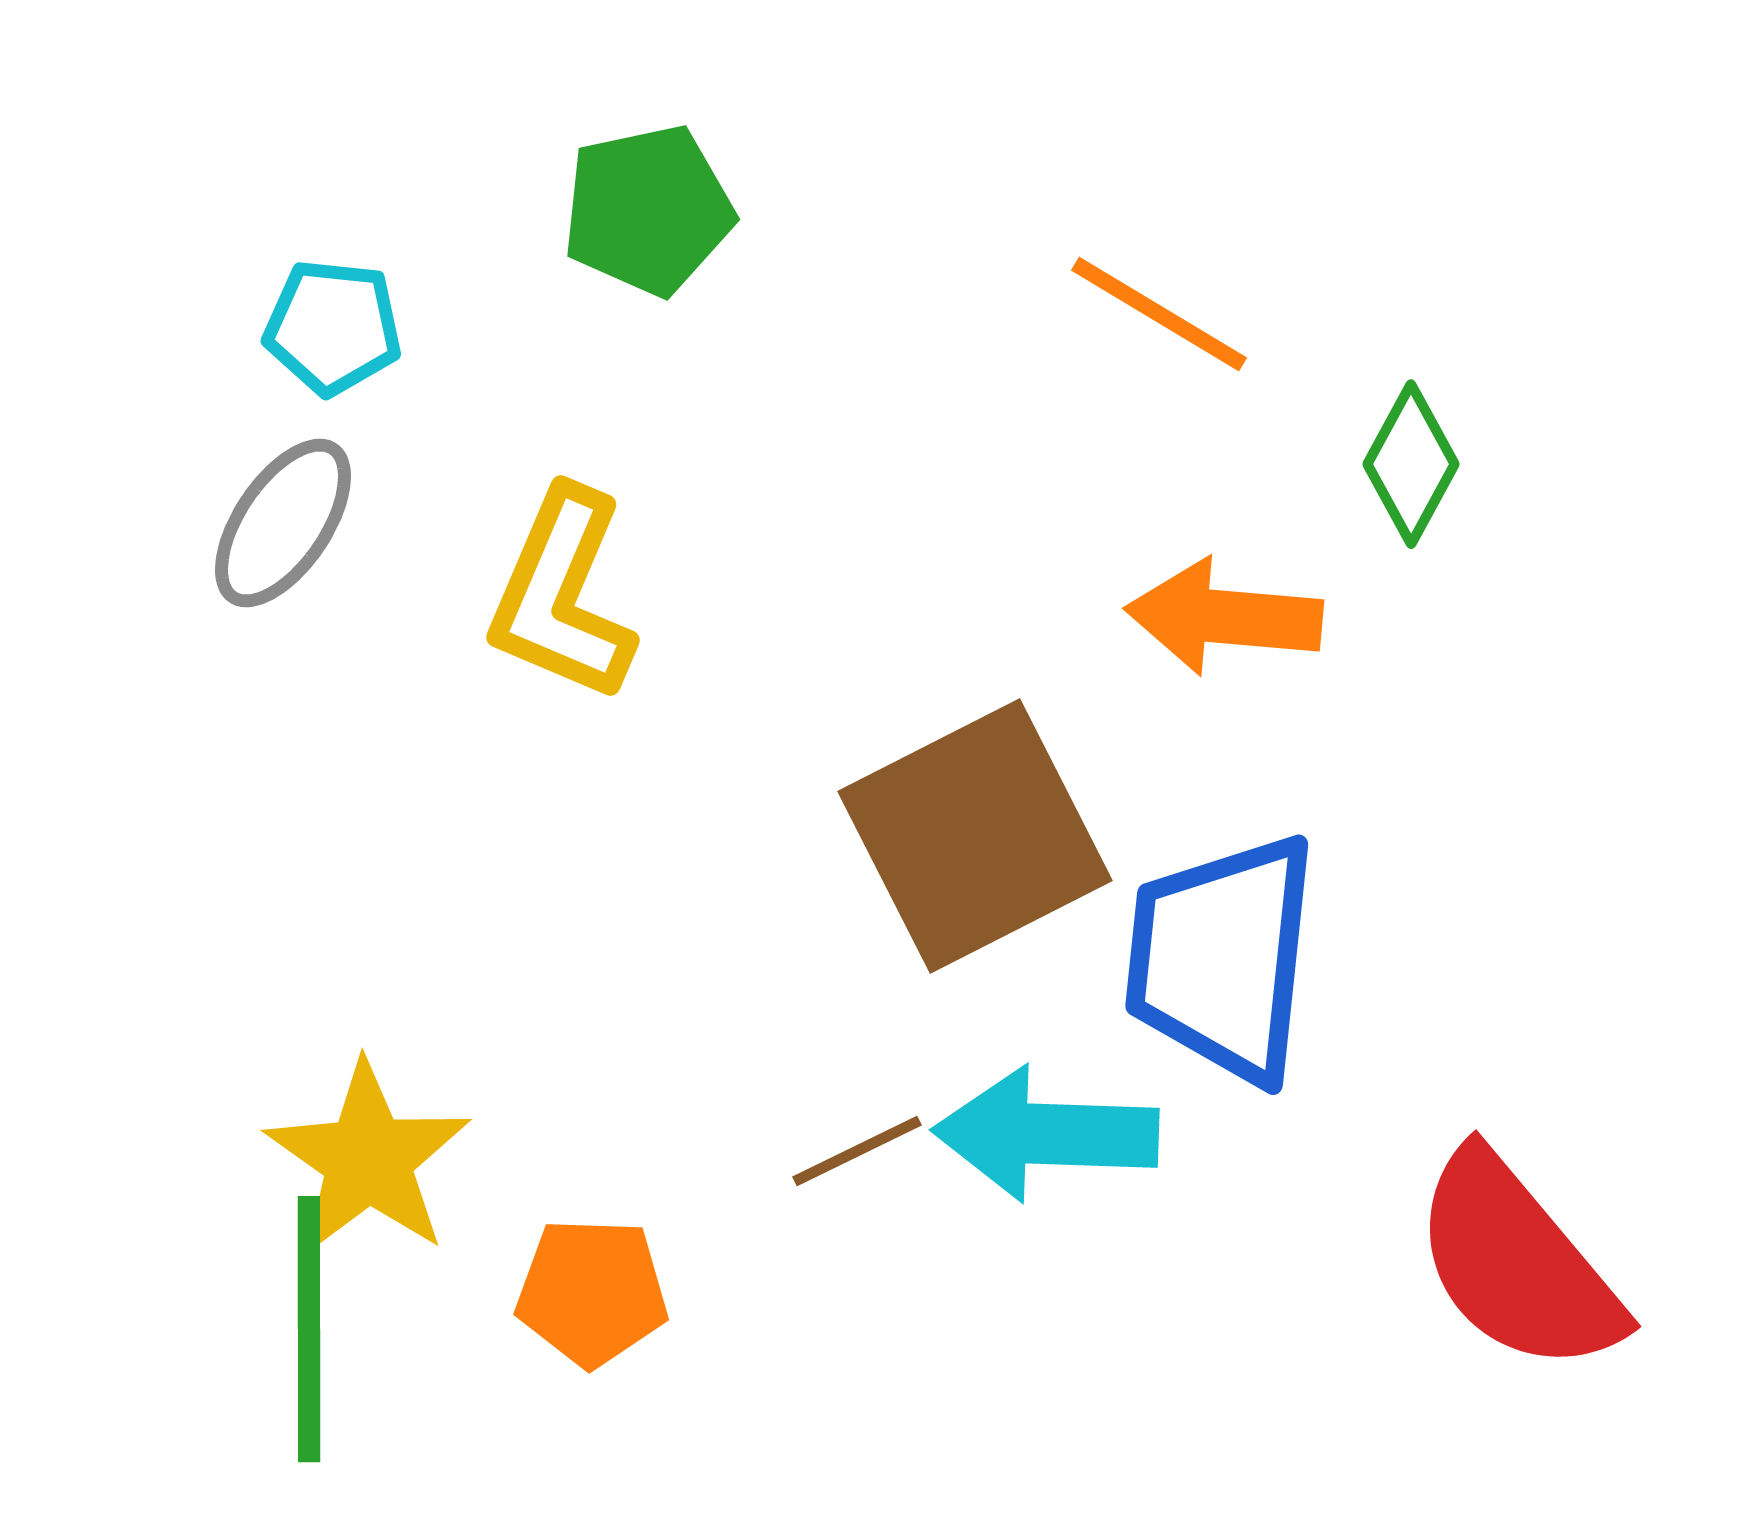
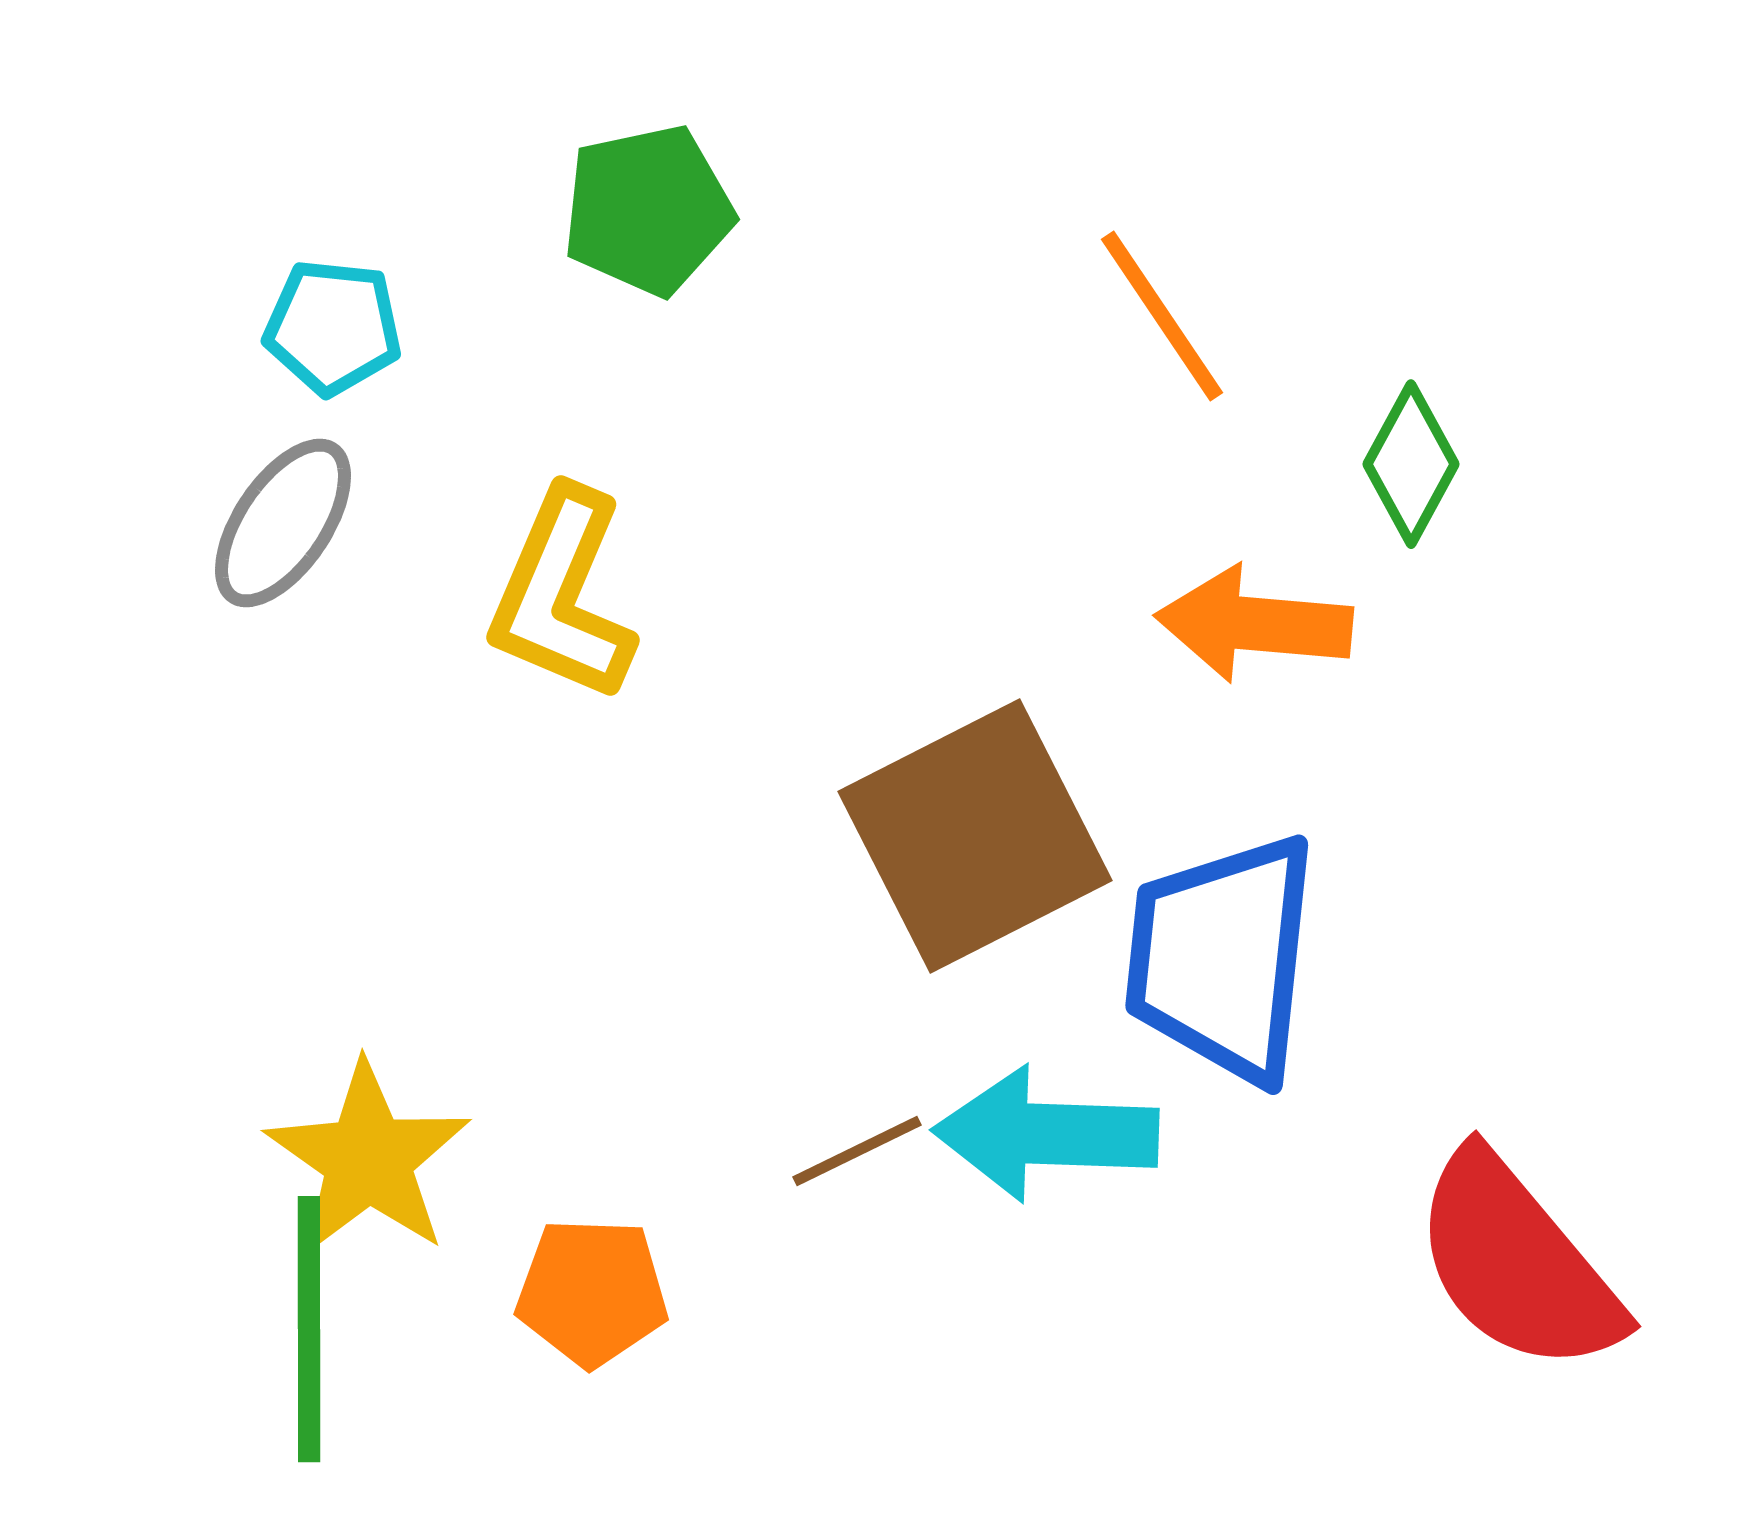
orange line: moved 3 px right, 2 px down; rotated 25 degrees clockwise
orange arrow: moved 30 px right, 7 px down
